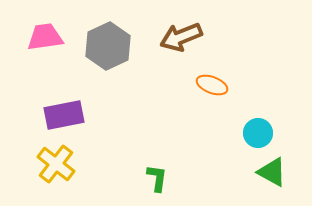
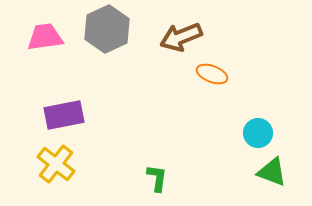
gray hexagon: moved 1 px left, 17 px up
orange ellipse: moved 11 px up
green triangle: rotated 8 degrees counterclockwise
